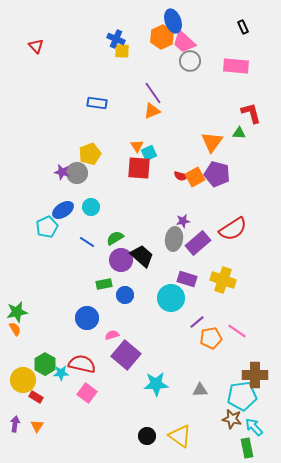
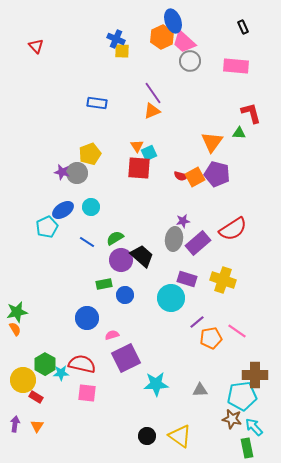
purple square at (126, 355): moved 3 px down; rotated 24 degrees clockwise
pink square at (87, 393): rotated 30 degrees counterclockwise
